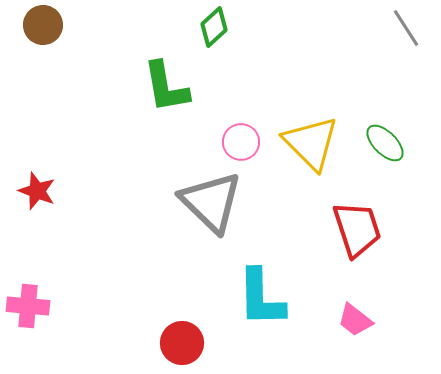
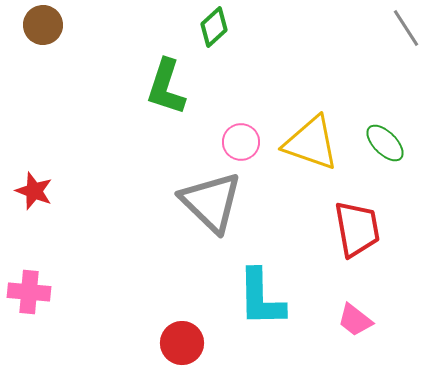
green L-shape: rotated 28 degrees clockwise
yellow triangle: rotated 26 degrees counterclockwise
red star: moved 3 px left
red trapezoid: rotated 8 degrees clockwise
pink cross: moved 1 px right, 14 px up
